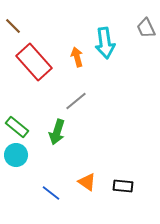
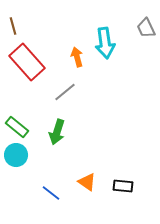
brown line: rotated 30 degrees clockwise
red rectangle: moved 7 px left
gray line: moved 11 px left, 9 px up
